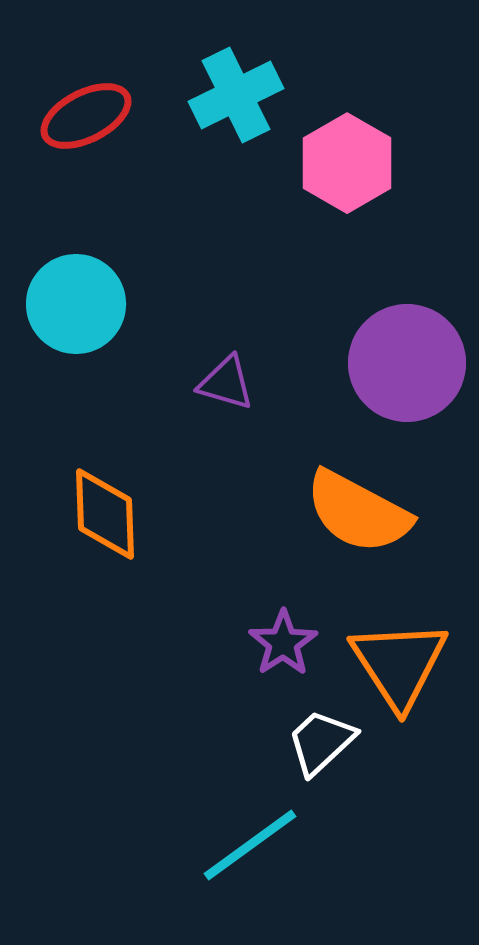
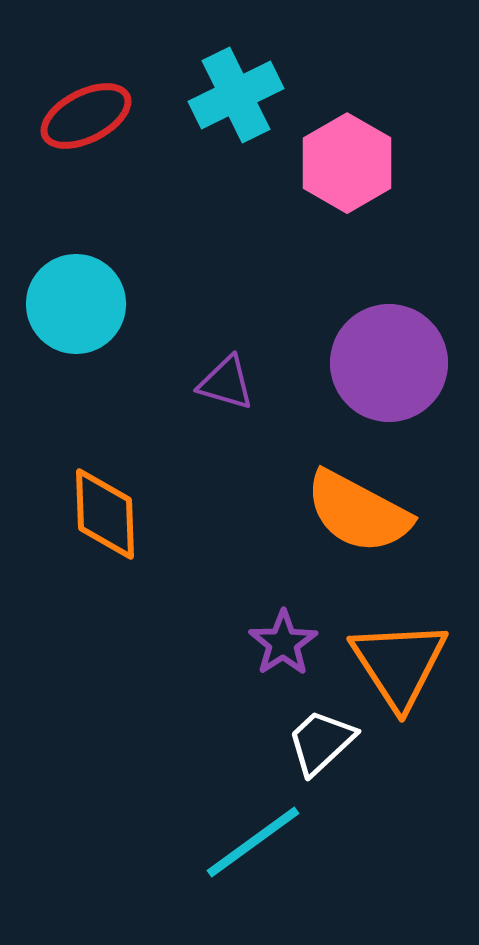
purple circle: moved 18 px left
cyan line: moved 3 px right, 3 px up
